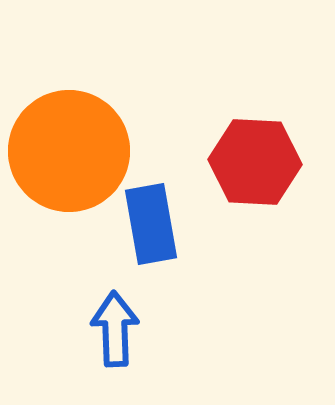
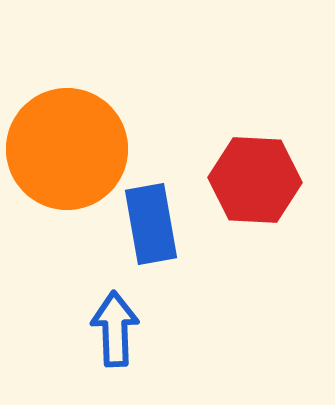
orange circle: moved 2 px left, 2 px up
red hexagon: moved 18 px down
